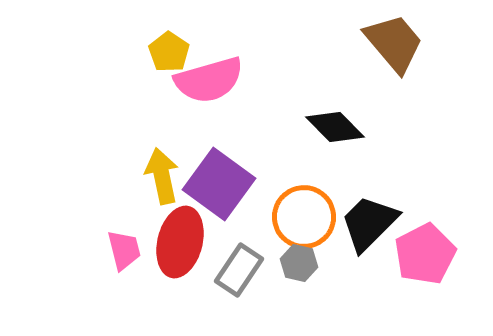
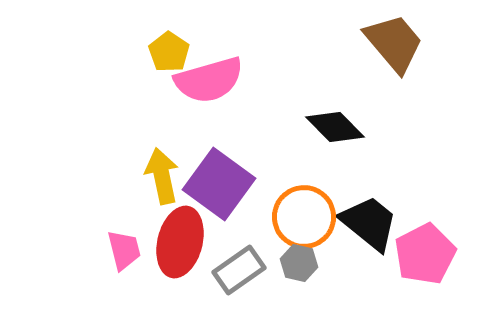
black trapezoid: rotated 84 degrees clockwise
gray rectangle: rotated 21 degrees clockwise
